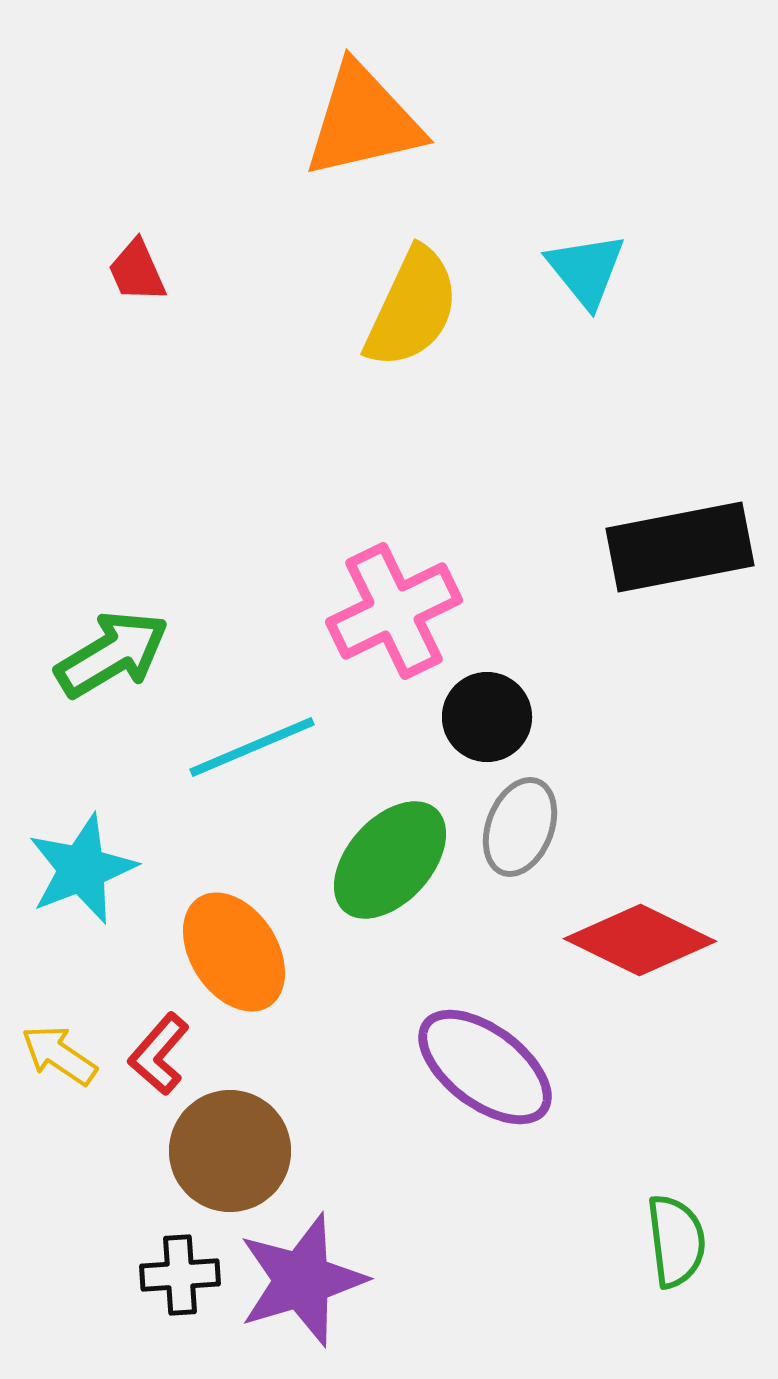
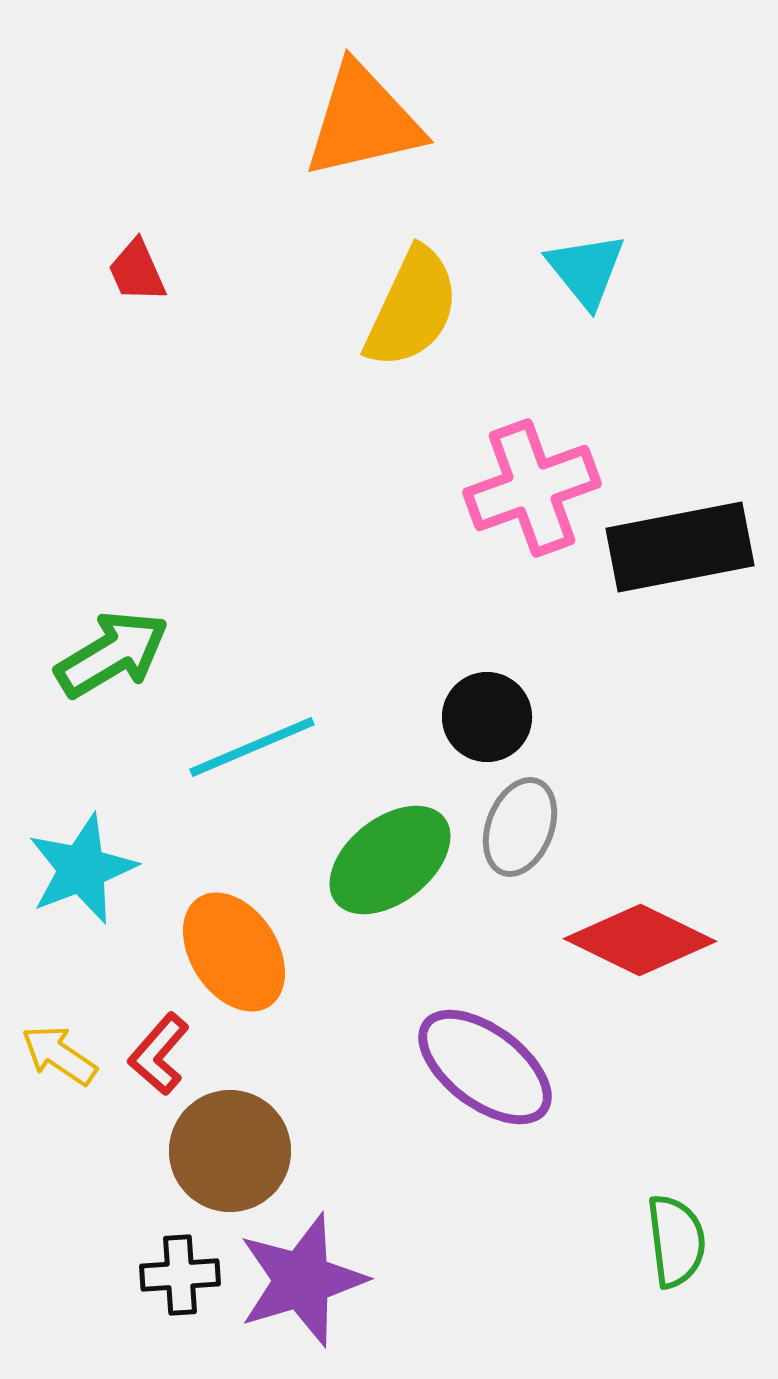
pink cross: moved 138 px right, 123 px up; rotated 6 degrees clockwise
green ellipse: rotated 10 degrees clockwise
